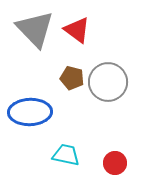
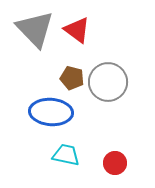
blue ellipse: moved 21 px right; rotated 6 degrees clockwise
